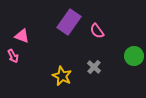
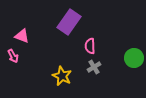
pink semicircle: moved 7 px left, 15 px down; rotated 35 degrees clockwise
green circle: moved 2 px down
gray cross: rotated 16 degrees clockwise
